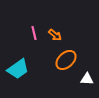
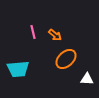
pink line: moved 1 px left, 1 px up
orange ellipse: moved 1 px up
cyan trapezoid: rotated 30 degrees clockwise
